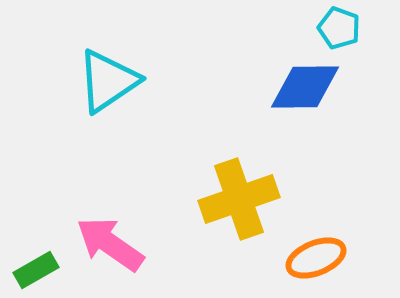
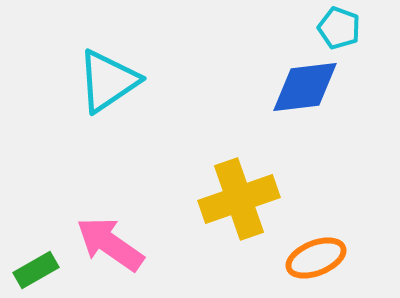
blue diamond: rotated 6 degrees counterclockwise
